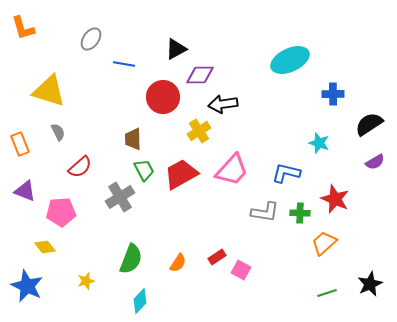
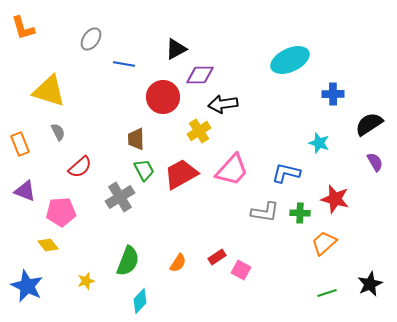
brown trapezoid: moved 3 px right
purple semicircle: rotated 90 degrees counterclockwise
red star: rotated 8 degrees counterclockwise
yellow diamond: moved 3 px right, 2 px up
green semicircle: moved 3 px left, 2 px down
